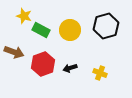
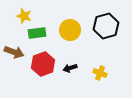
green rectangle: moved 4 px left, 3 px down; rotated 36 degrees counterclockwise
